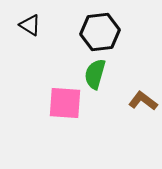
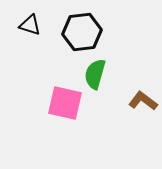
black triangle: rotated 15 degrees counterclockwise
black hexagon: moved 18 px left
pink square: rotated 9 degrees clockwise
